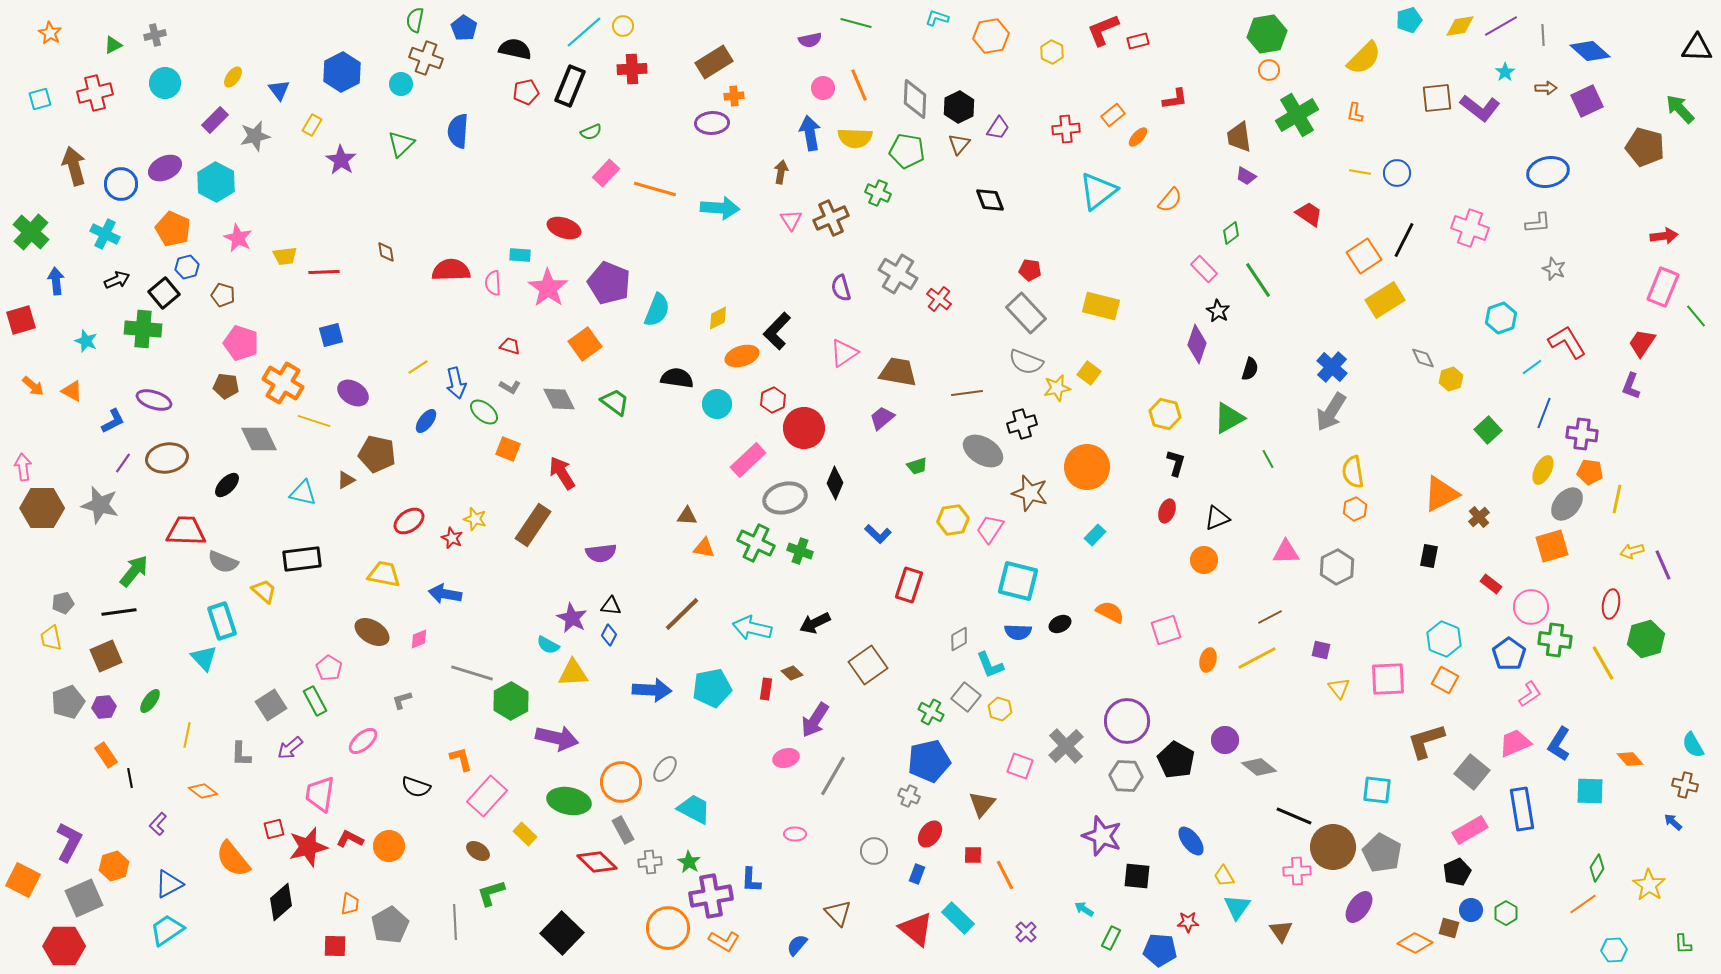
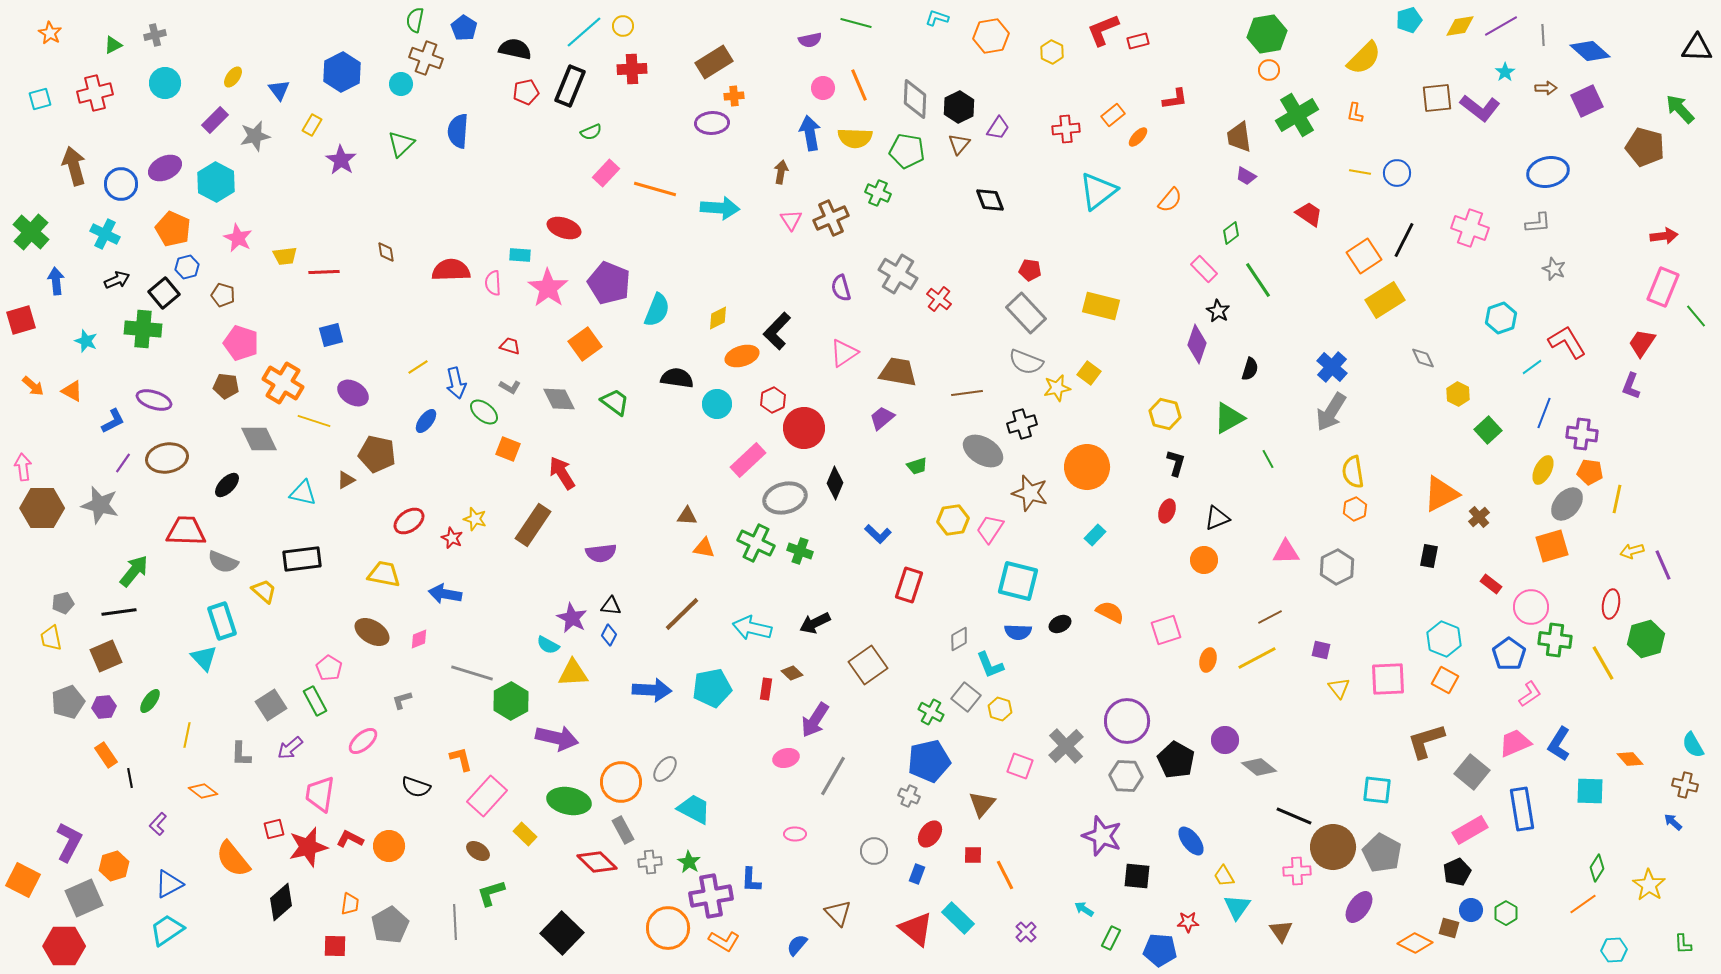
yellow hexagon at (1451, 379): moved 7 px right, 15 px down; rotated 15 degrees counterclockwise
